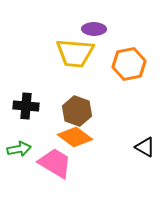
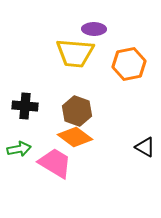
black cross: moved 1 px left
